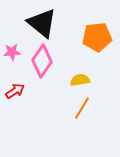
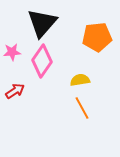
black triangle: rotated 32 degrees clockwise
orange line: rotated 60 degrees counterclockwise
